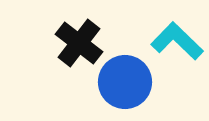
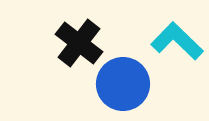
blue circle: moved 2 px left, 2 px down
